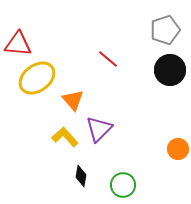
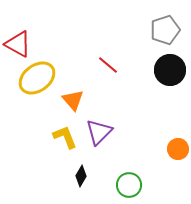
red triangle: rotated 24 degrees clockwise
red line: moved 6 px down
purple triangle: moved 3 px down
yellow L-shape: rotated 20 degrees clockwise
black diamond: rotated 20 degrees clockwise
green circle: moved 6 px right
